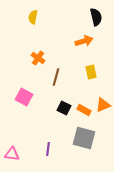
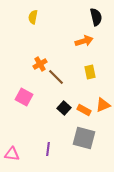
orange cross: moved 2 px right, 6 px down; rotated 24 degrees clockwise
yellow rectangle: moved 1 px left
brown line: rotated 60 degrees counterclockwise
black square: rotated 16 degrees clockwise
